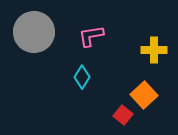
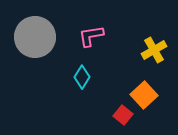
gray circle: moved 1 px right, 5 px down
yellow cross: rotated 30 degrees counterclockwise
